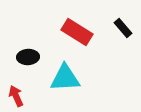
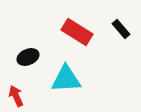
black rectangle: moved 2 px left, 1 px down
black ellipse: rotated 20 degrees counterclockwise
cyan triangle: moved 1 px right, 1 px down
